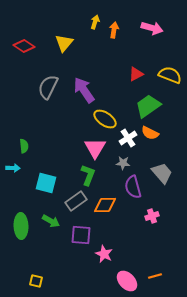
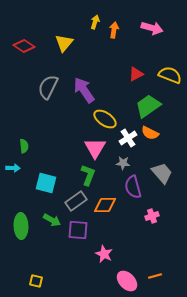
green arrow: moved 1 px right, 1 px up
purple square: moved 3 px left, 5 px up
